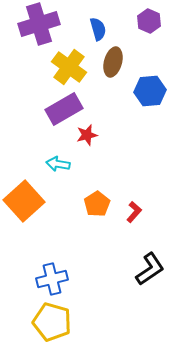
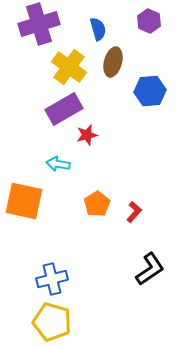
orange square: rotated 36 degrees counterclockwise
